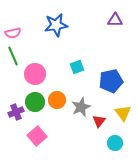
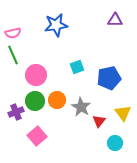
green line: moved 1 px up
pink circle: moved 1 px right, 1 px down
blue pentagon: moved 2 px left, 3 px up
green circle: moved 1 px up
gray star: rotated 18 degrees counterclockwise
